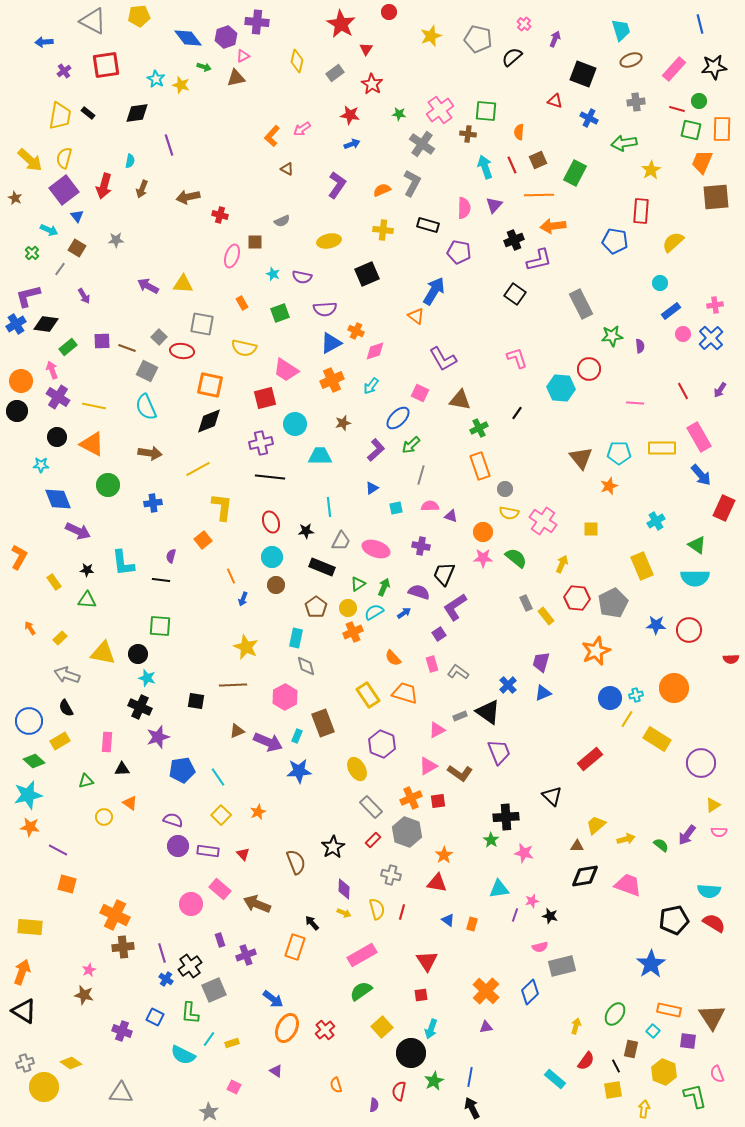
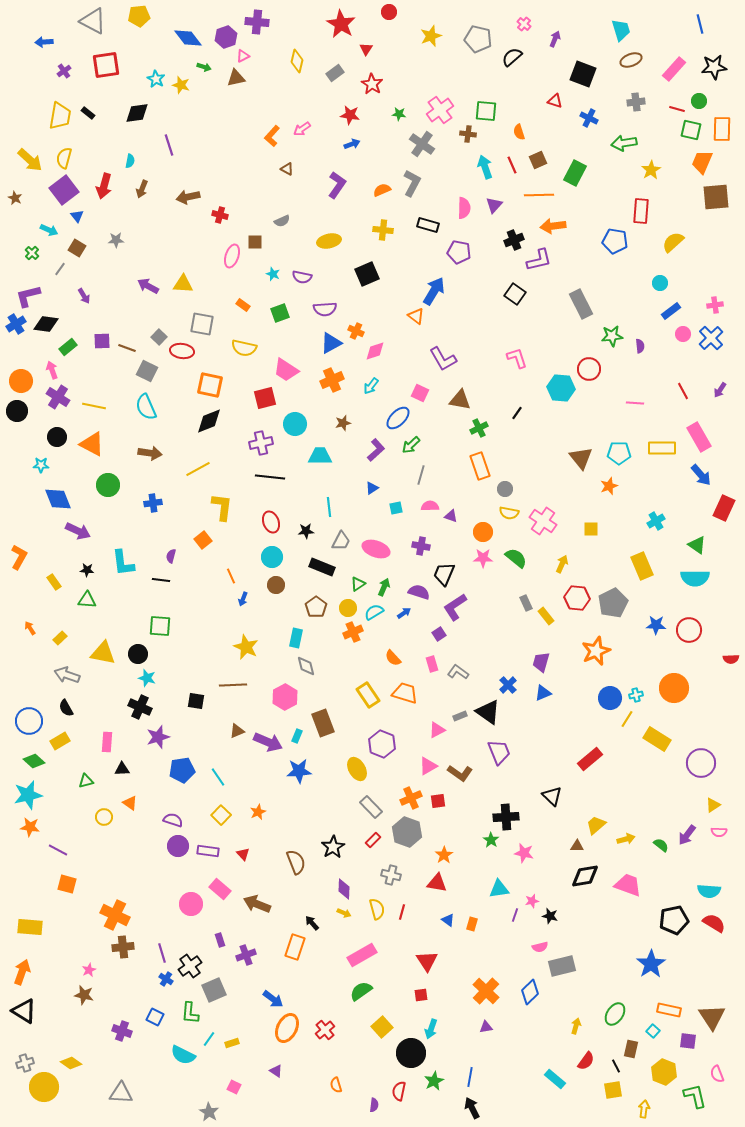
orange semicircle at (519, 132): rotated 21 degrees counterclockwise
orange rectangle at (242, 303): moved 1 px right, 2 px down; rotated 24 degrees counterclockwise
